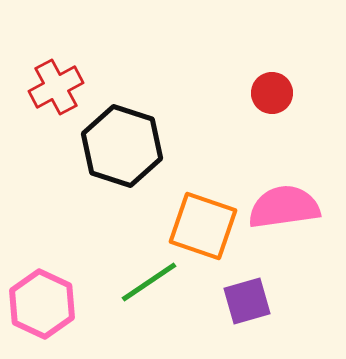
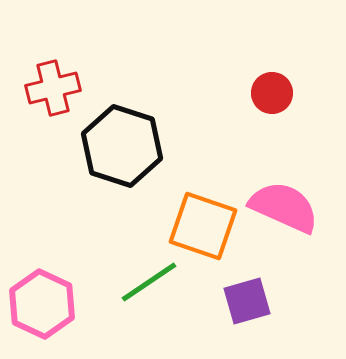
red cross: moved 3 px left, 1 px down; rotated 14 degrees clockwise
pink semicircle: rotated 32 degrees clockwise
